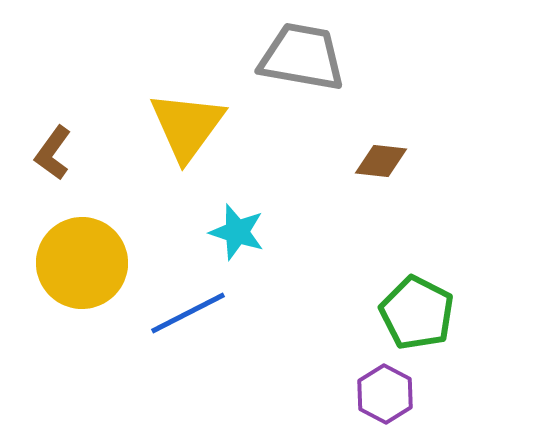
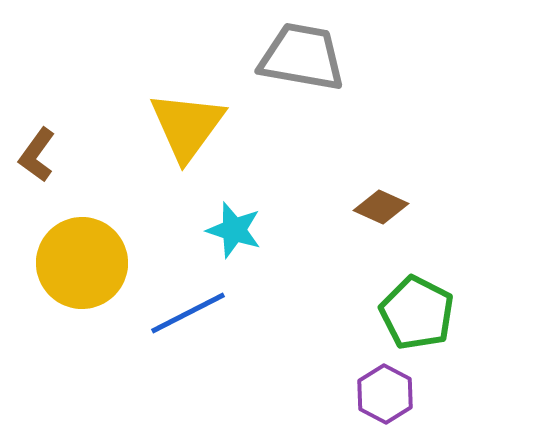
brown L-shape: moved 16 px left, 2 px down
brown diamond: moved 46 px down; rotated 18 degrees clockwise
cyan star: moved 3 px left, 2 px up
